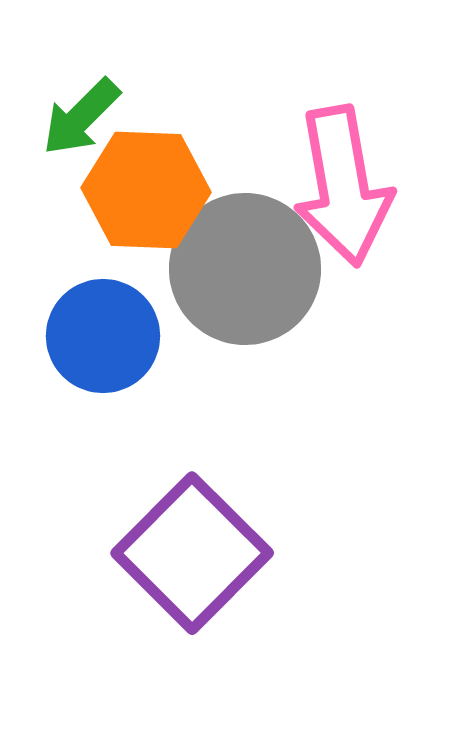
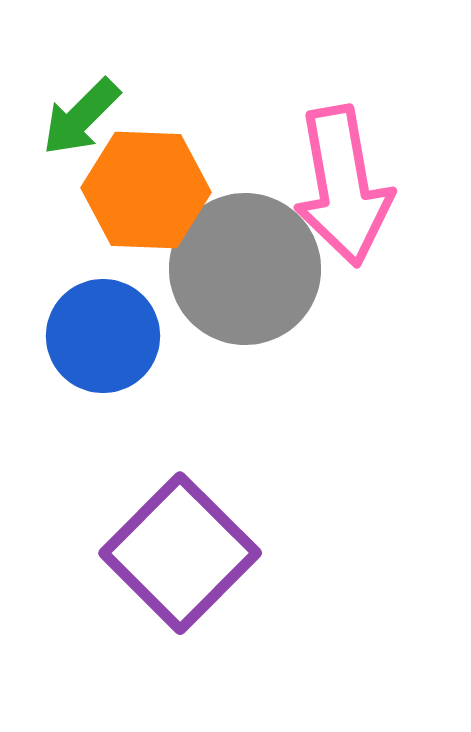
purple square: moved 12 px left
